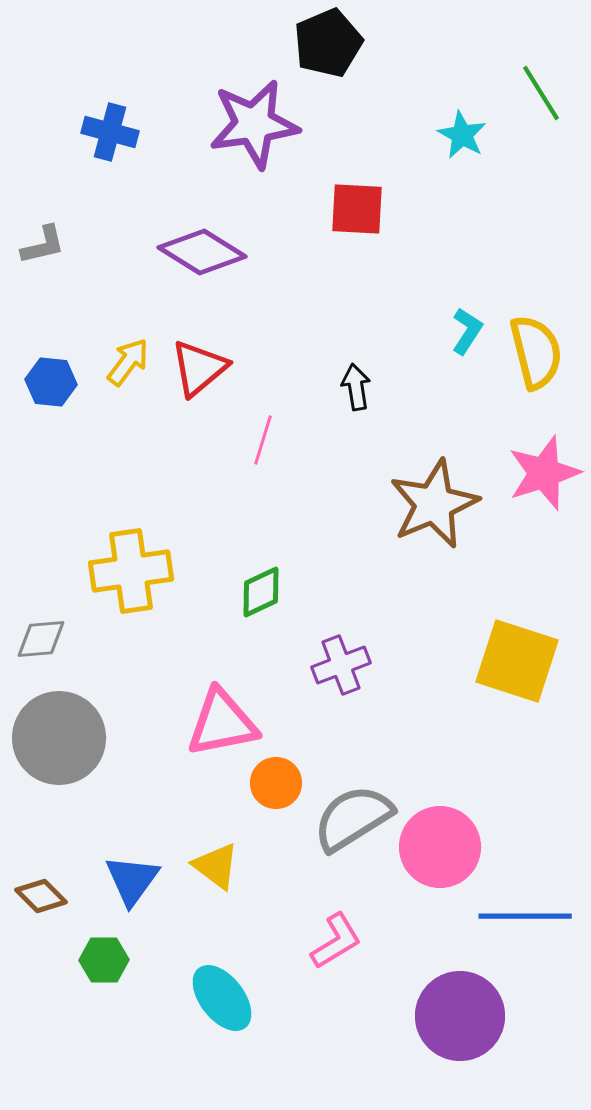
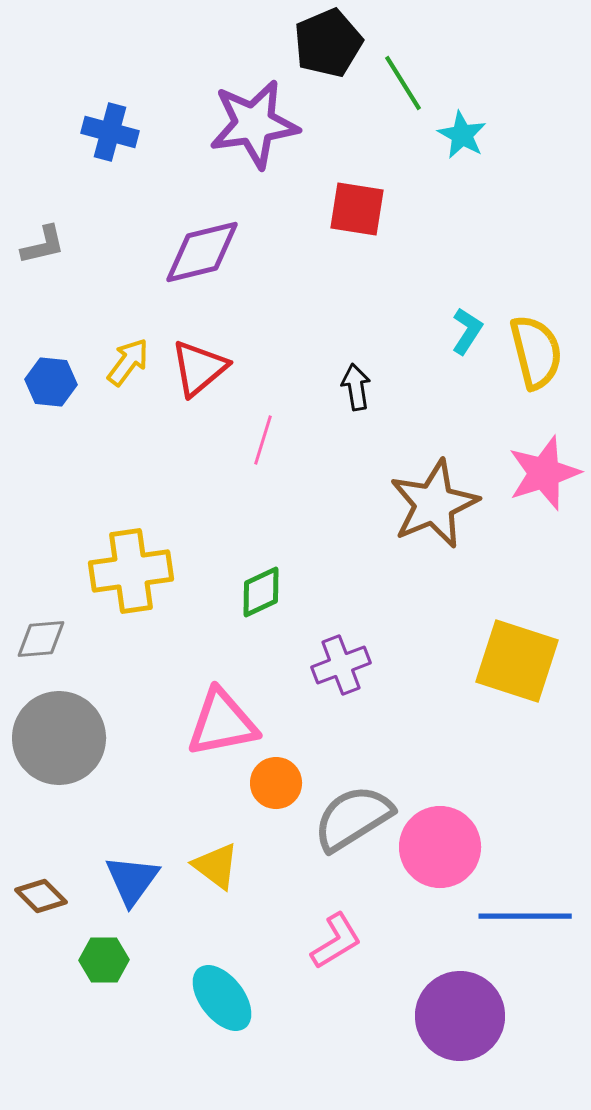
green line: moved 138 px left, 10 px up
red square: rotated 6 degrees clockwise
purple diamond: rotated 46 degrees counterclockwise
